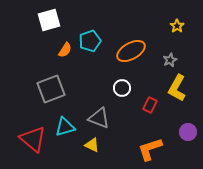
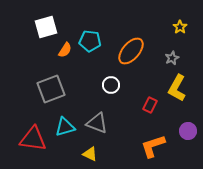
white square: moved 3 px left, 7 px down
yellow star: moved 3 px right, 1 px down
cyan pentagon: rotated 25 degrees clockwise
orange ellipse: rotated 20 degrees counterclockwise
gray star: moved 2 px right, 2 px up
white circle: moved 11 px left, 3 px up
gray triangle: moved 2 px left, 5 px down
purple circle: moved 1 px up
red triangle: rotated 32 degrees counterclockwise
yellow triangle: moved 2 px left, 9 px down
orange L-shape: moved 3 px right, 3 px up
